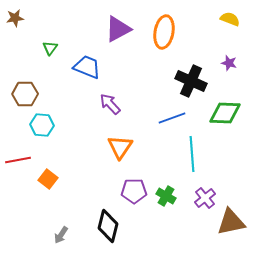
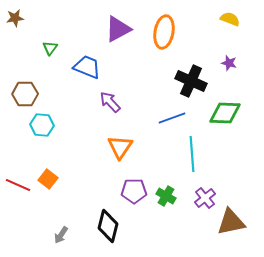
purple arrow: moved 2 px up
red line: moved 25 px down; rotated 35 degrees clockwise
